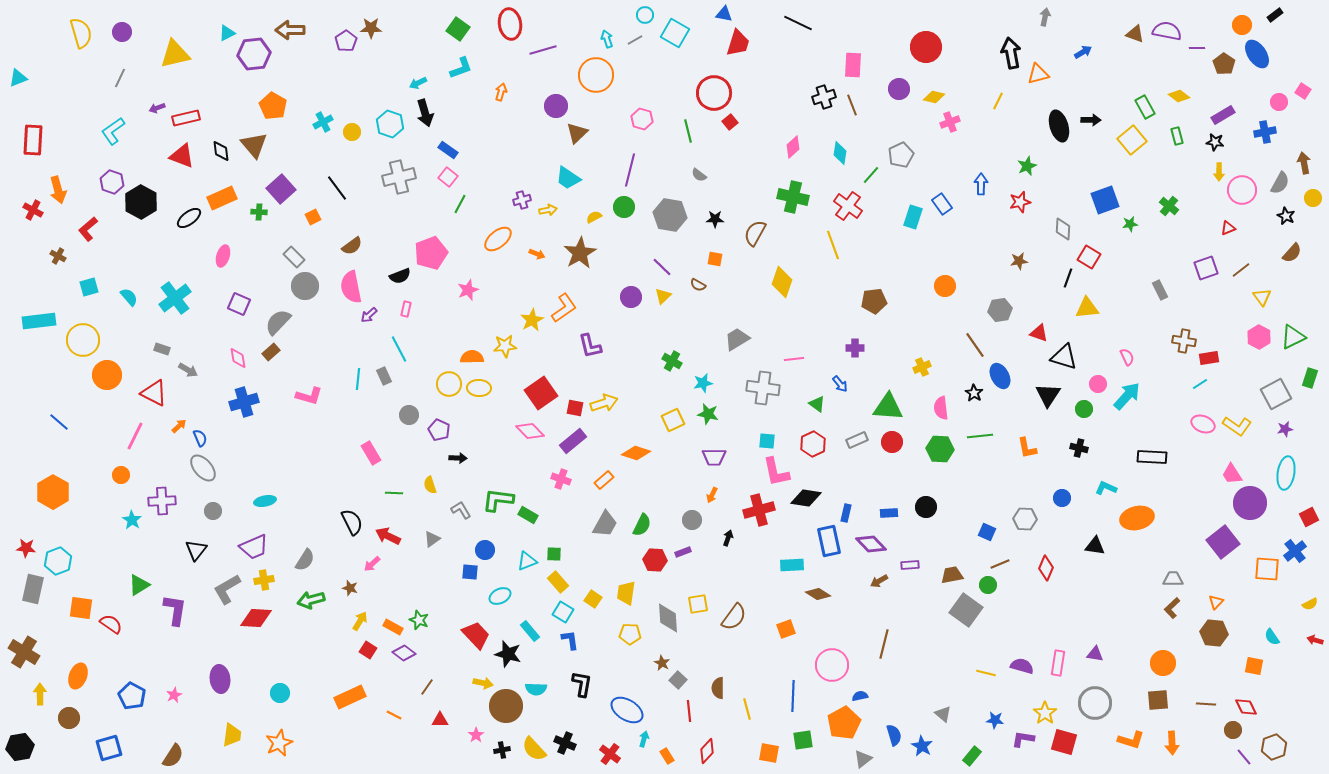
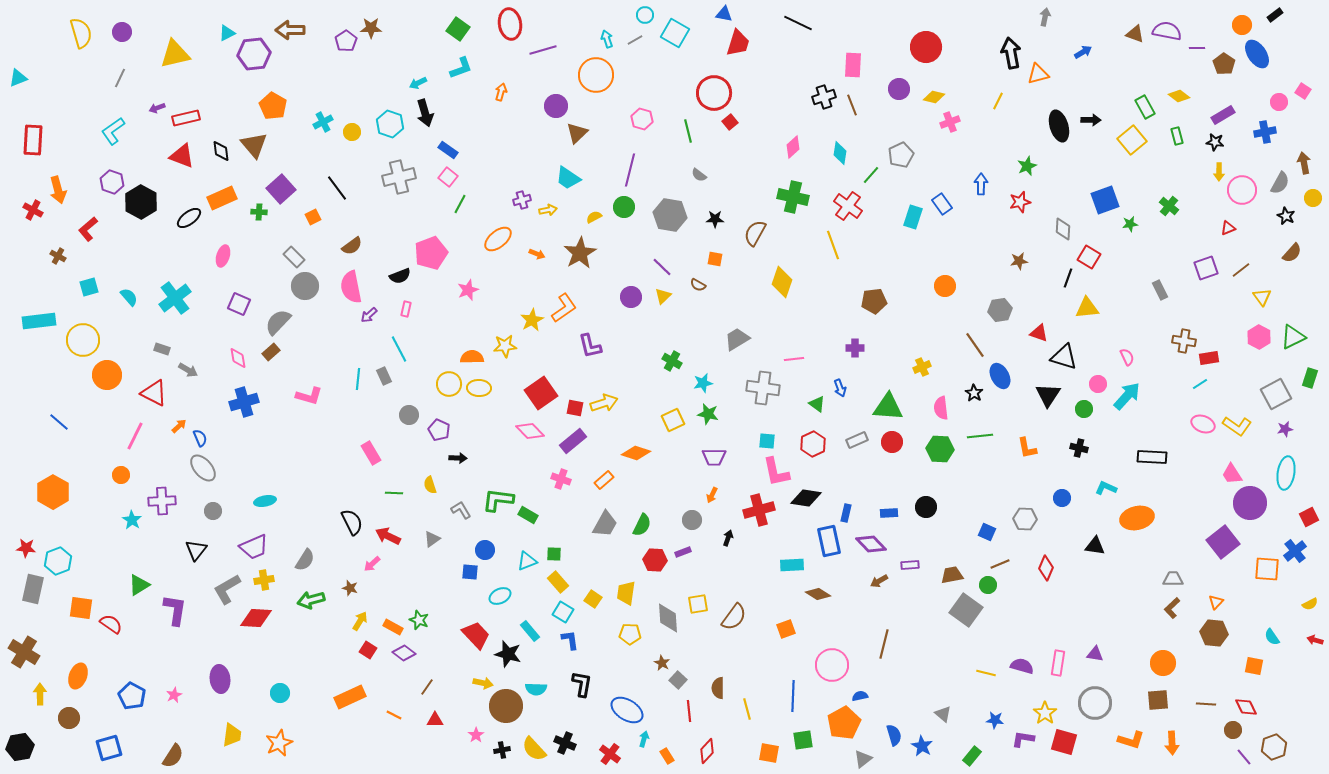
blue arrow at (840, 384): moved 4 px down; rotated 18 degrees clockwise
red triangle at (440, 720): moved 5 px left
